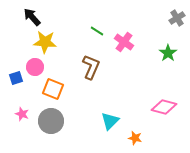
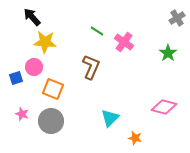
pink circle: moved 1 px left
cyan triangle: moved 3 px up
